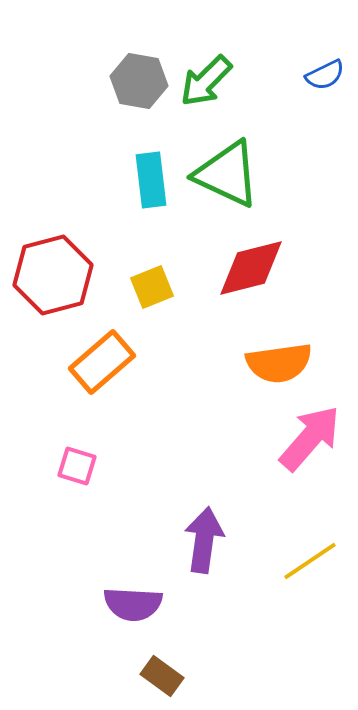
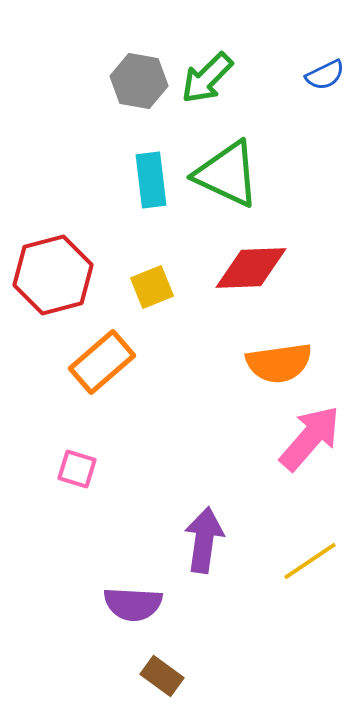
green arrow: moved 1 px right, 3 px up
red diamond: rotated 12 degrees clockwise
pink square: moved 3 px down
